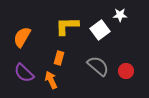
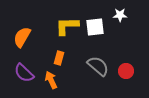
white square: moved 5 px left, 3 px up; rotated 30 degrees clockwise
